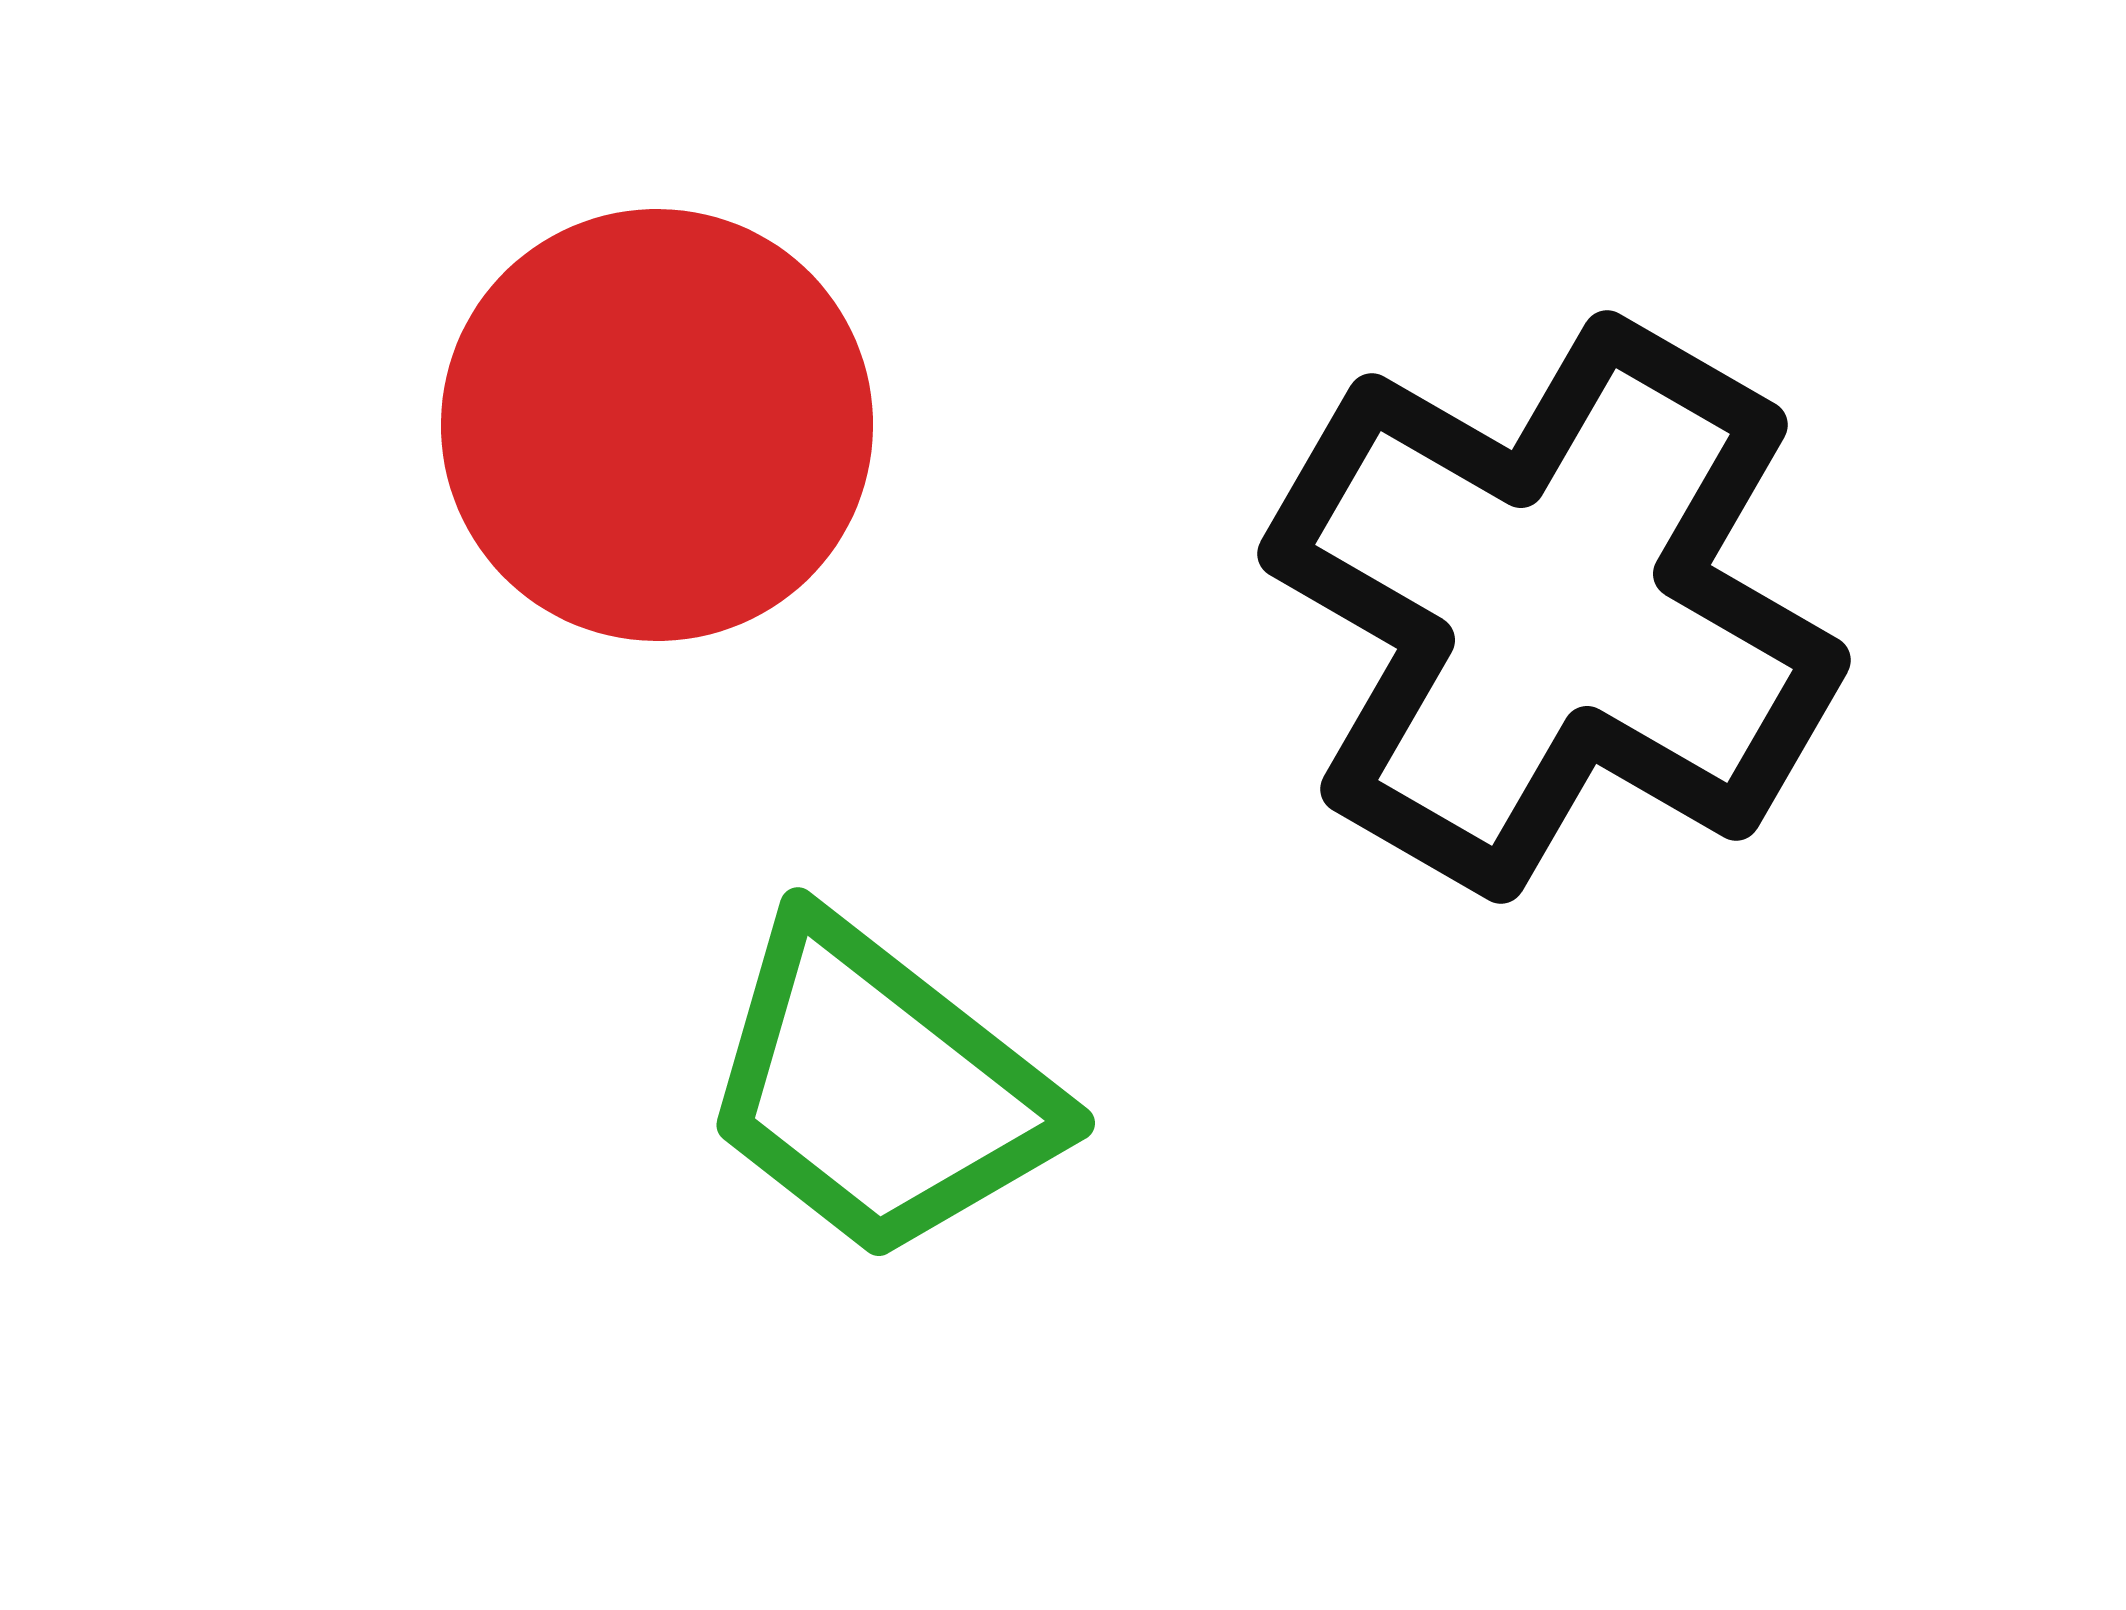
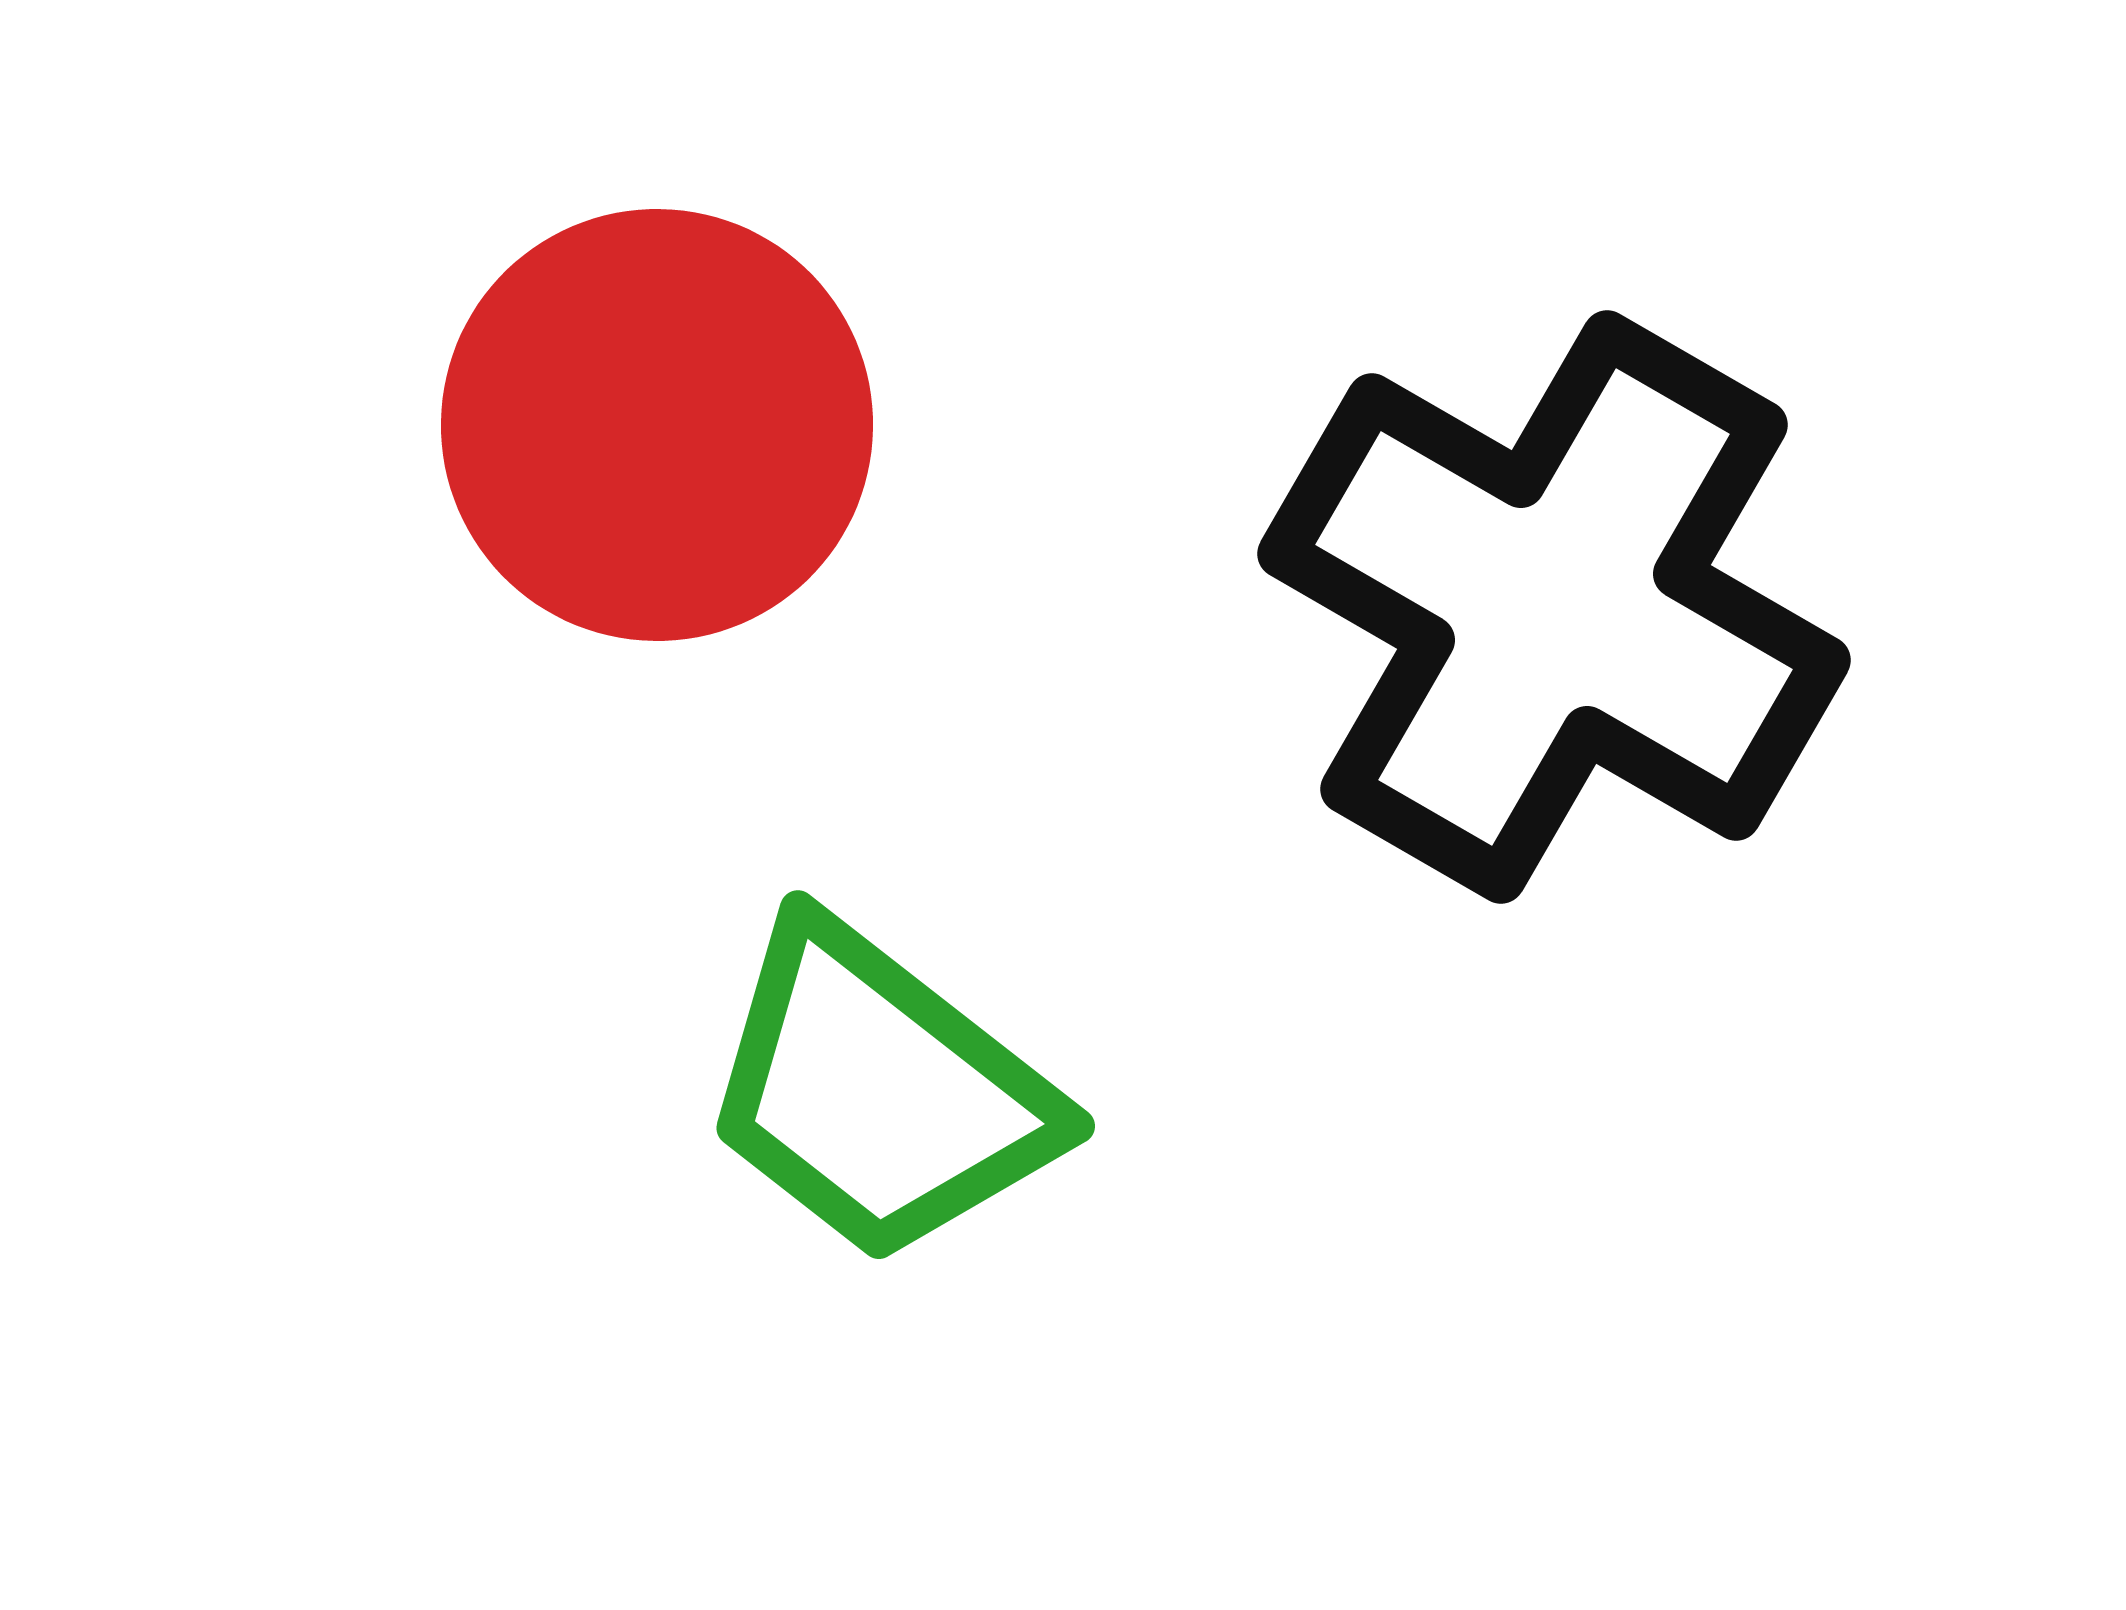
green trapezoid: moved 3 px down
